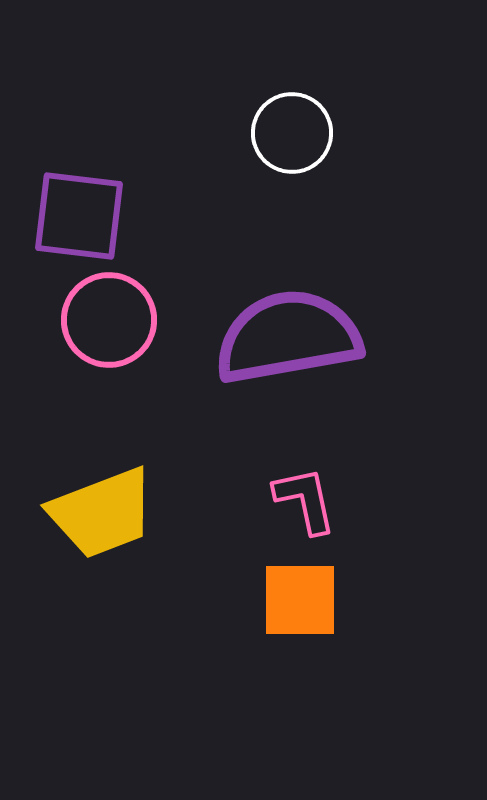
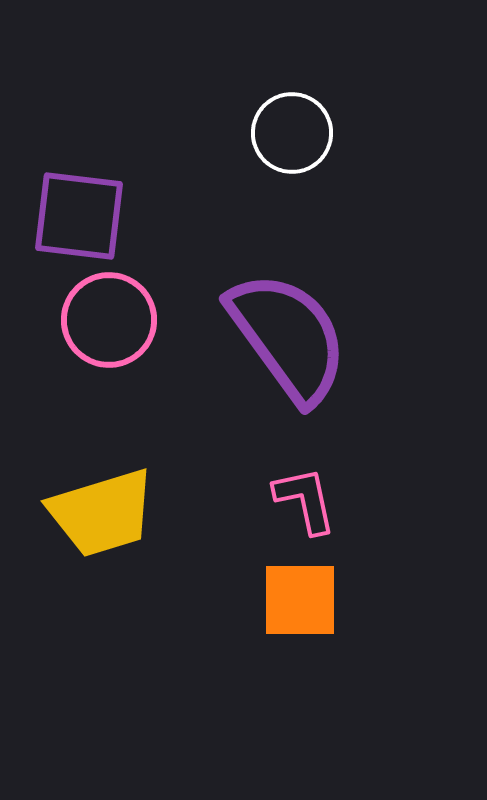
purple semicircle: rotated 64 degrees clockwise
yellow trapezoid: rotated 4 degrees clockwise
